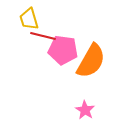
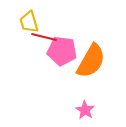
yellow trapezoid: moved 3 px down
red line: moved 1 px right, 1 px down
pink pentagon: moved 1 px left, 1 px down
